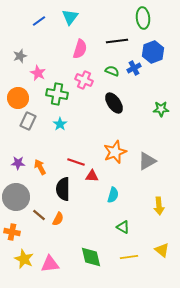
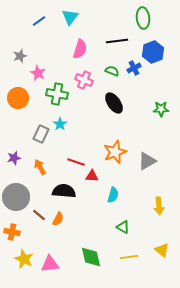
gray rectangle: moved 13 px right, 13 px down
purple star: moved 4 px left, 5 px up; rotated 16 degrees counterclockwise
black semicircle: moved 1 px right, 2 px down; rotated 95 degrees clockwise
